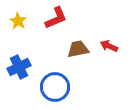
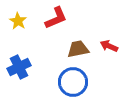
blue circle: moved 18 px right, 5 px up
